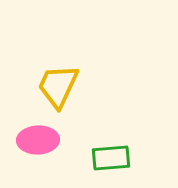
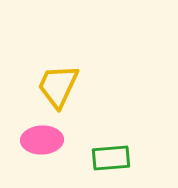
pink ellipse: moved 4 px right
